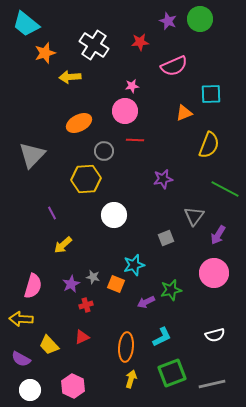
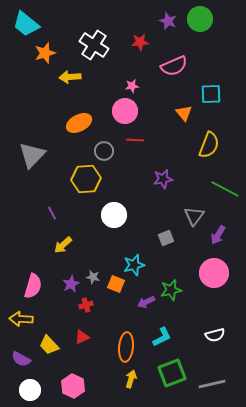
orange triangle at (184, 113): rotated 48 degrees counterclockwise
